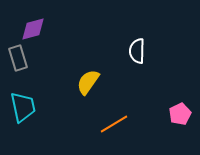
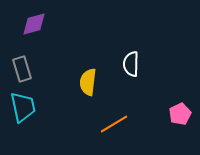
purple diamond: moved 1 px right, 5 px up
white semicircle: moved 6 px left, 13 px down
gray rectangle: moved 4 px right, 11 px down
yellow semicircle: rotated 28 degrees counterclockwise
